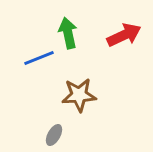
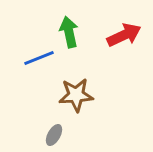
green arrow: moved 1 px right, 1 px up
brown star: moved 3 px left
